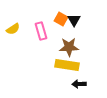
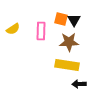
orange square: rotated 16 degrees counterclockwise
pink rectangle: rotated 18 degrees clockwise
brown star: moved 5 px up
